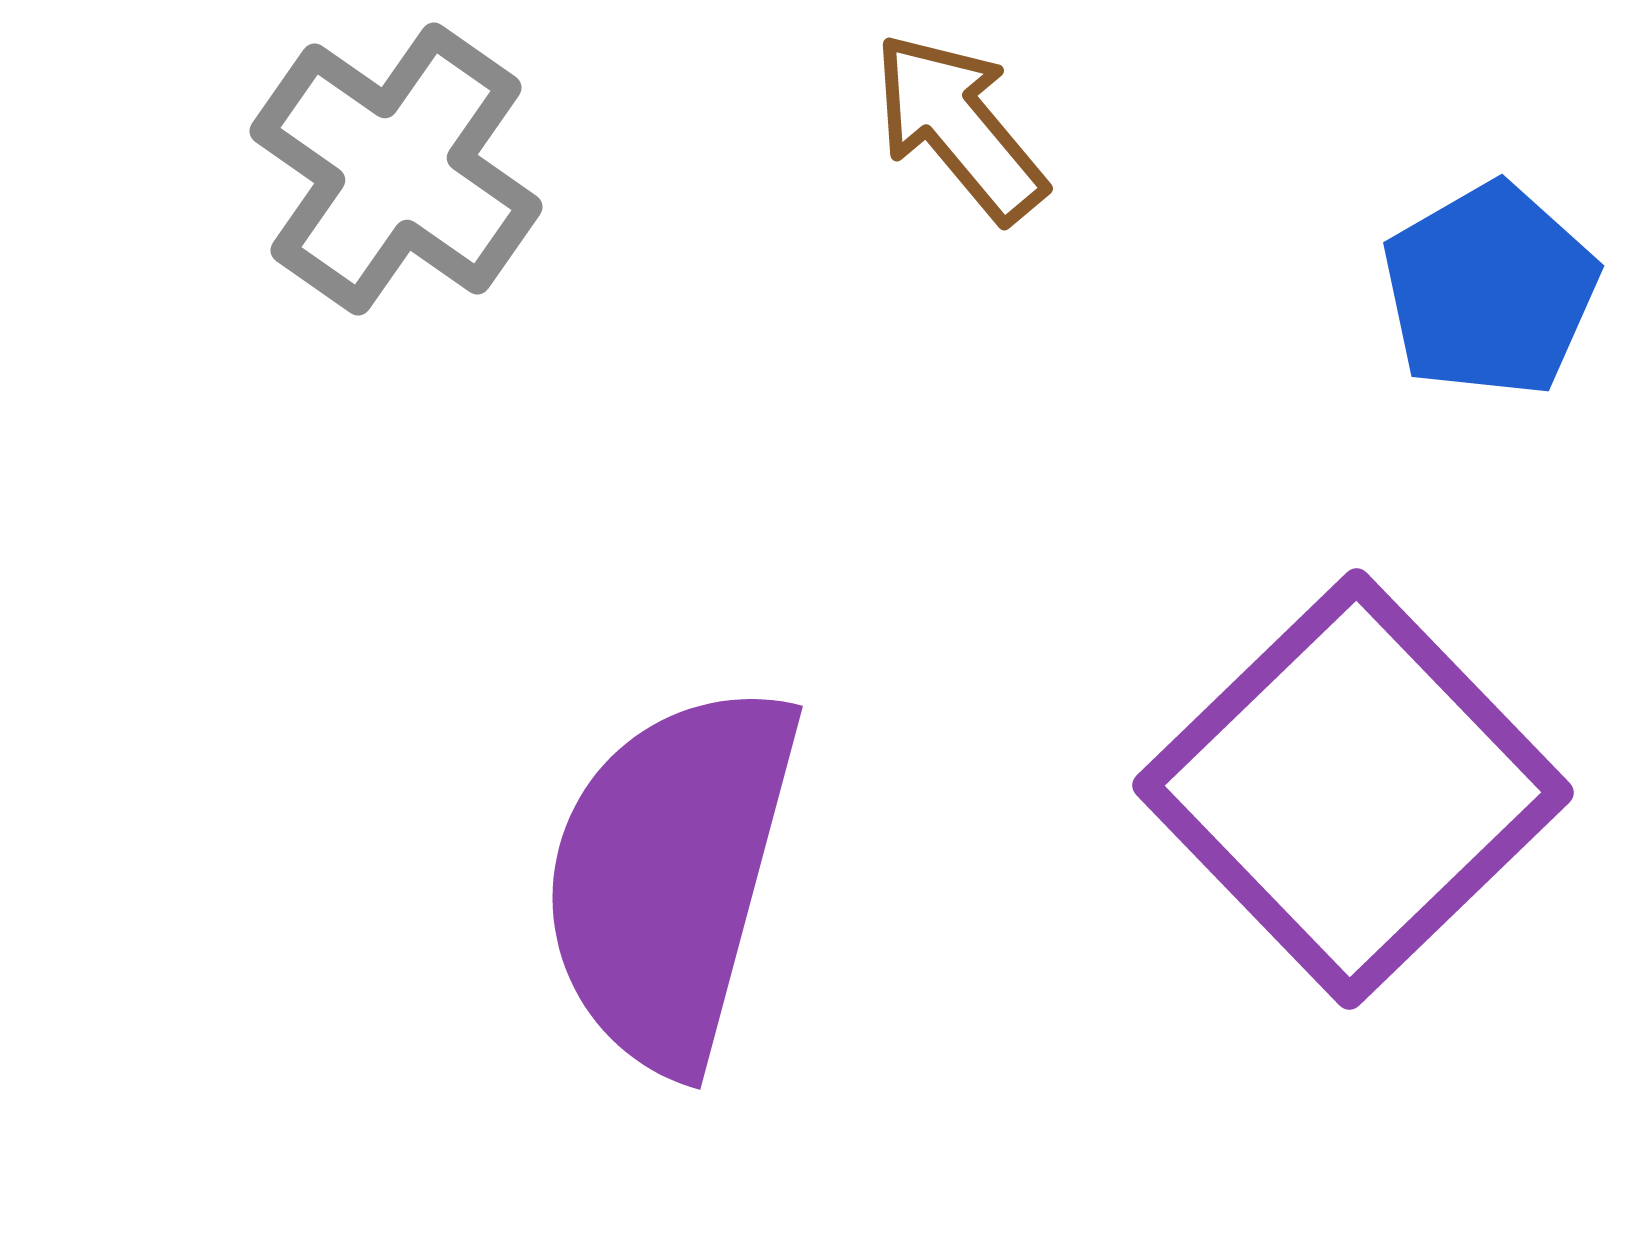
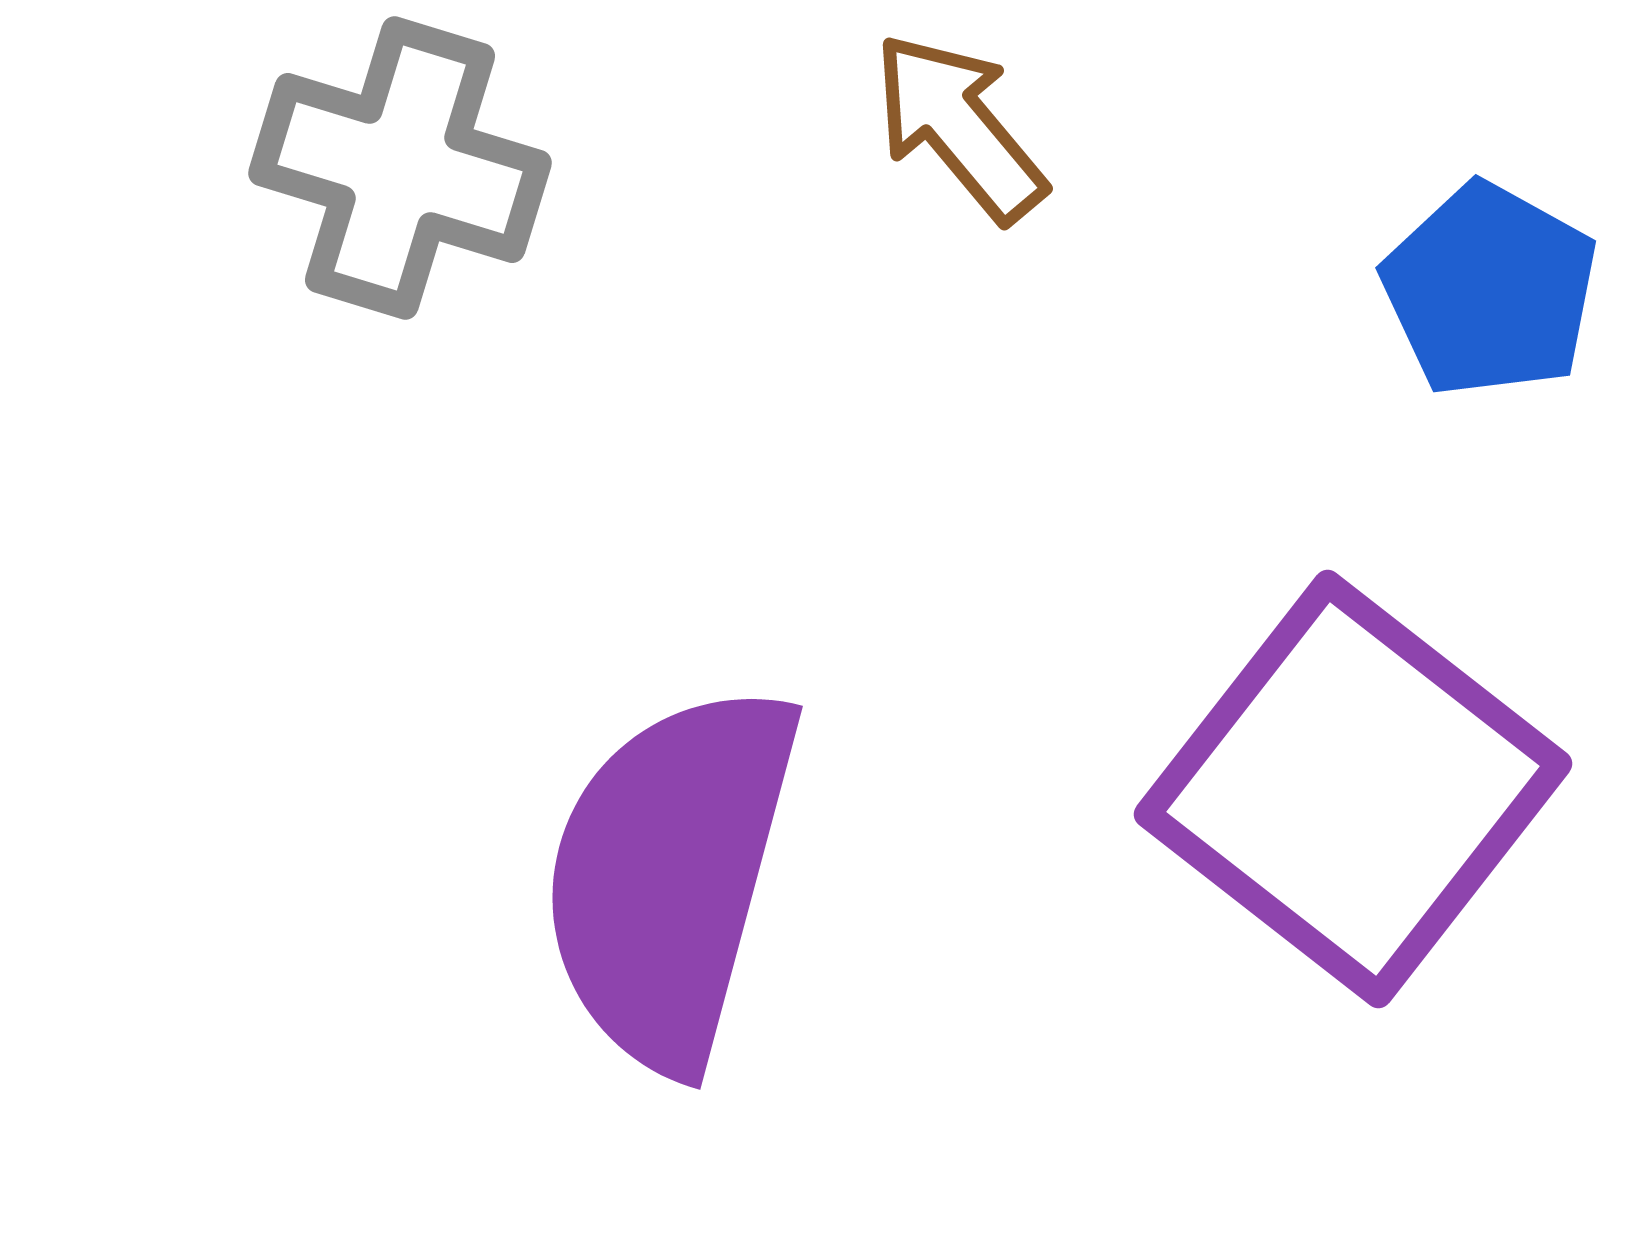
gray cross: moved 4 px right, 1 px up; rotated 18 degrees counterclockwise
blue pentagon: rotated 13 degrees counterclockwise
purple square: rotated 8 degrees counterclockwise
